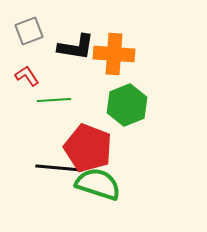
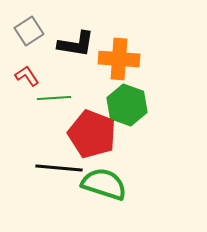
gray square: rotated 12 degrees counterclockwise
black L-shape: moved 3 px up
orange cross: moved 5 px right, 5 px down
green line: moved 2 px up
green hexagon: rotated 18 degrees counterclockwise
red pentagon: moved 4 px right, 14 px up
green semicircle: moved 6 px right
